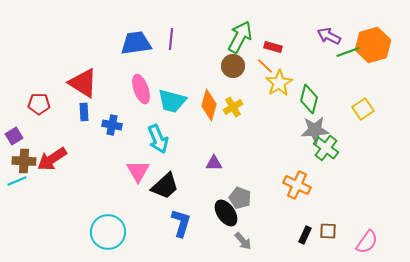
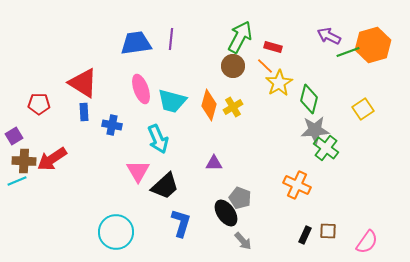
cyan circle: moved 8 px right
